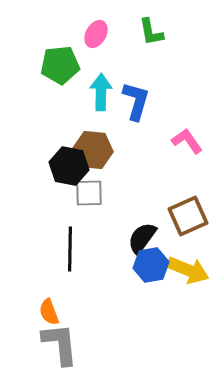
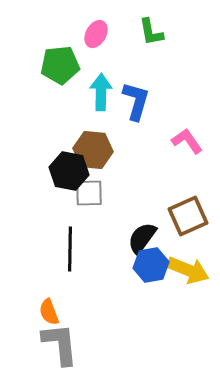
black hexagon: moved 5 px down
